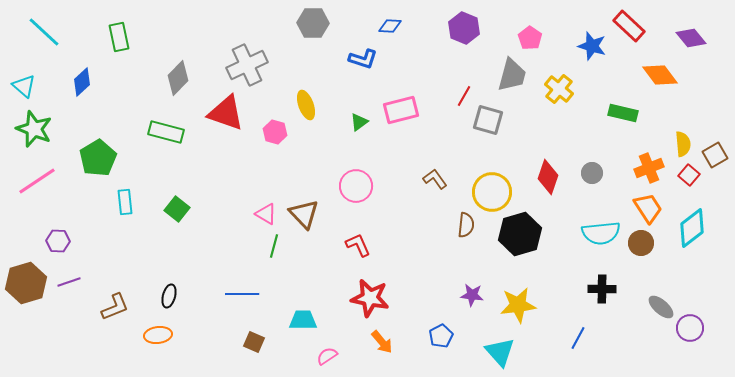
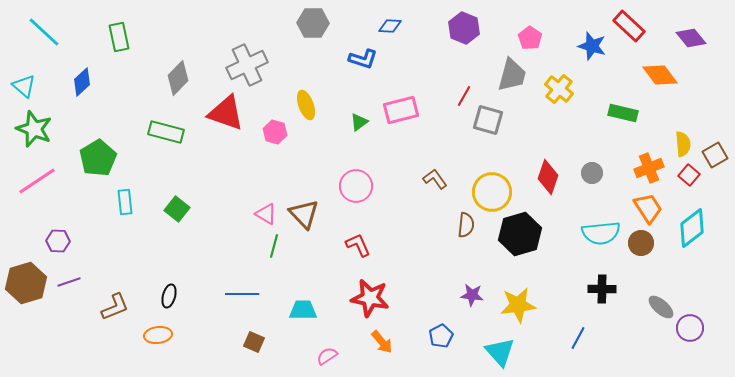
cyan trapezoid at (303, 320): moved 10 px up
